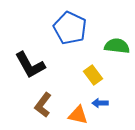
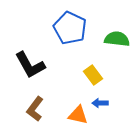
green semicircle: moved 7 px up
brown L-shape: moved 8 px left, 4 px down
